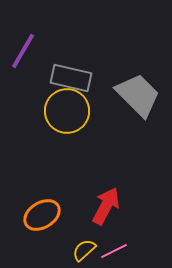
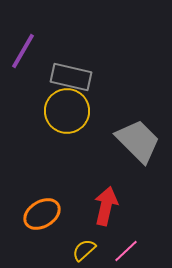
gray rectangle: moved 1 px up
gray trapezoid: moved 46 px down
red arrow: rotated 15 degrees counterclockwise
orange ellipse: moved 1 px up
pink line: moved 12 px right; rotated 16 degrees counterclockwise
